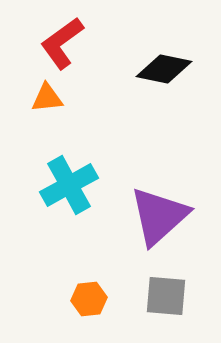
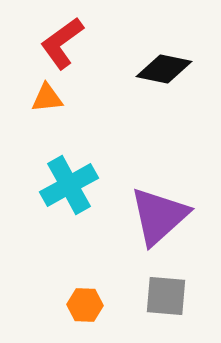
orange hexagon: moved 4 px left, 6 px down; rotated 8 degrees clockwise
